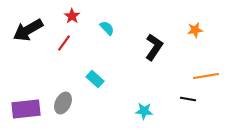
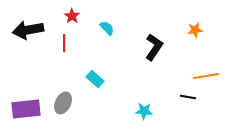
black arrow: rotated 20 degrees clockwise
red line: rotated 36 degrees counterclockwise
black line: moved 2 px up
